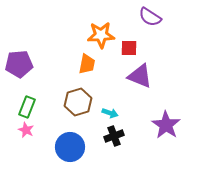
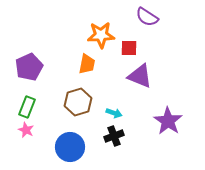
purple semicircle: moved 3 px left
purple pentagon: moved 10 px right, 3 px down; rotated 20 degrees counterclockwise
cyan arrow: moved 4 px right
purple star: moved 2 px right, 4 px up
